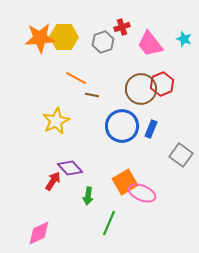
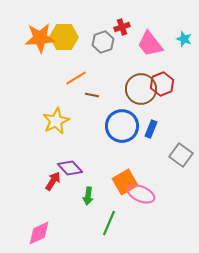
orange line: rotated 60 degrees counterclockwise
pink ellipse: moved 1 px left, 1 px down
